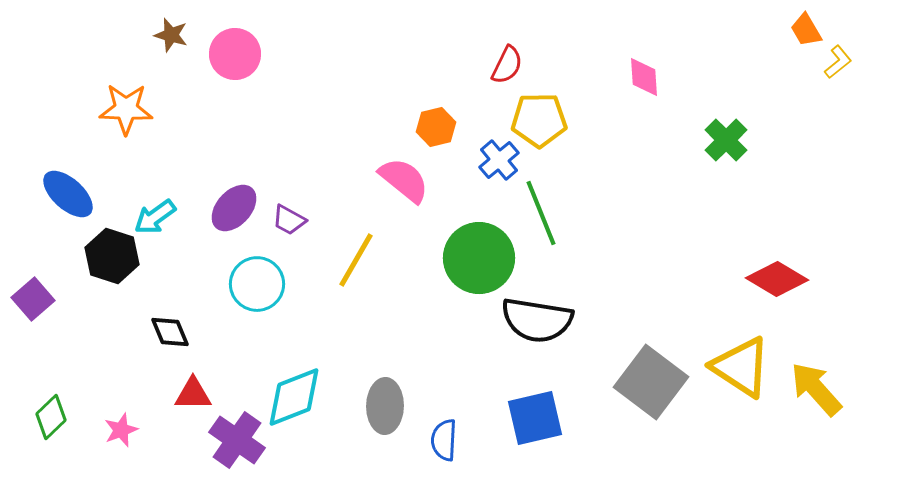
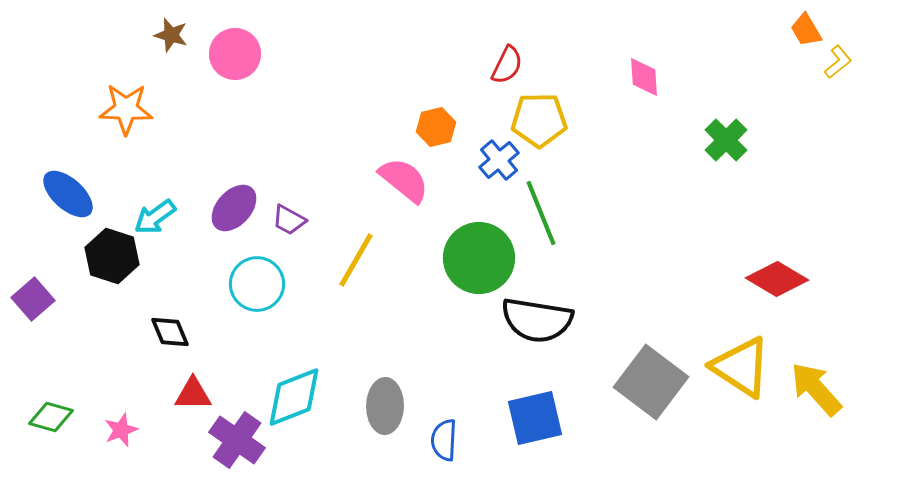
green diamond: rotated 60 degrees clockwise
